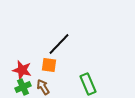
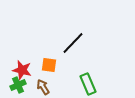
black line: moved 14 px right, 1 px up
green cross: moved 5 px left, 2 px up
